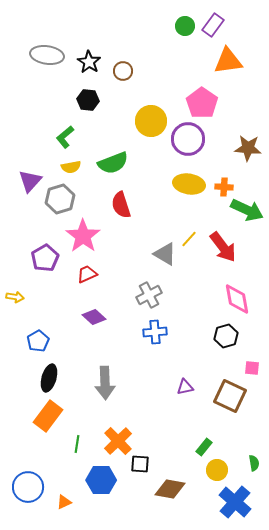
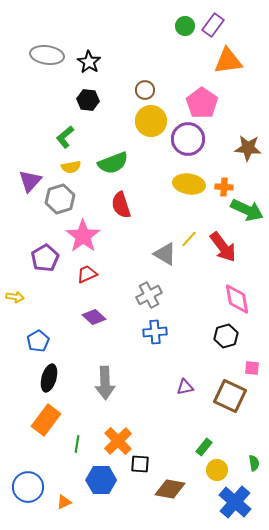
brown circle at (123, 71): moved 22 px right, 19 px down
orange rectangle at (48, 416): moved 2 px left, 4 px down
